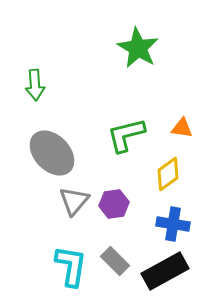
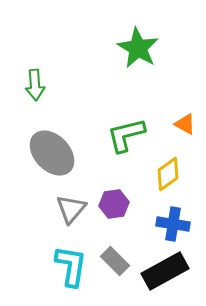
orange triangle: moved 3 px right, 4 px up; rotated 20 degrees clockwise
gray triangle: moved 3 px left, 8 px down
